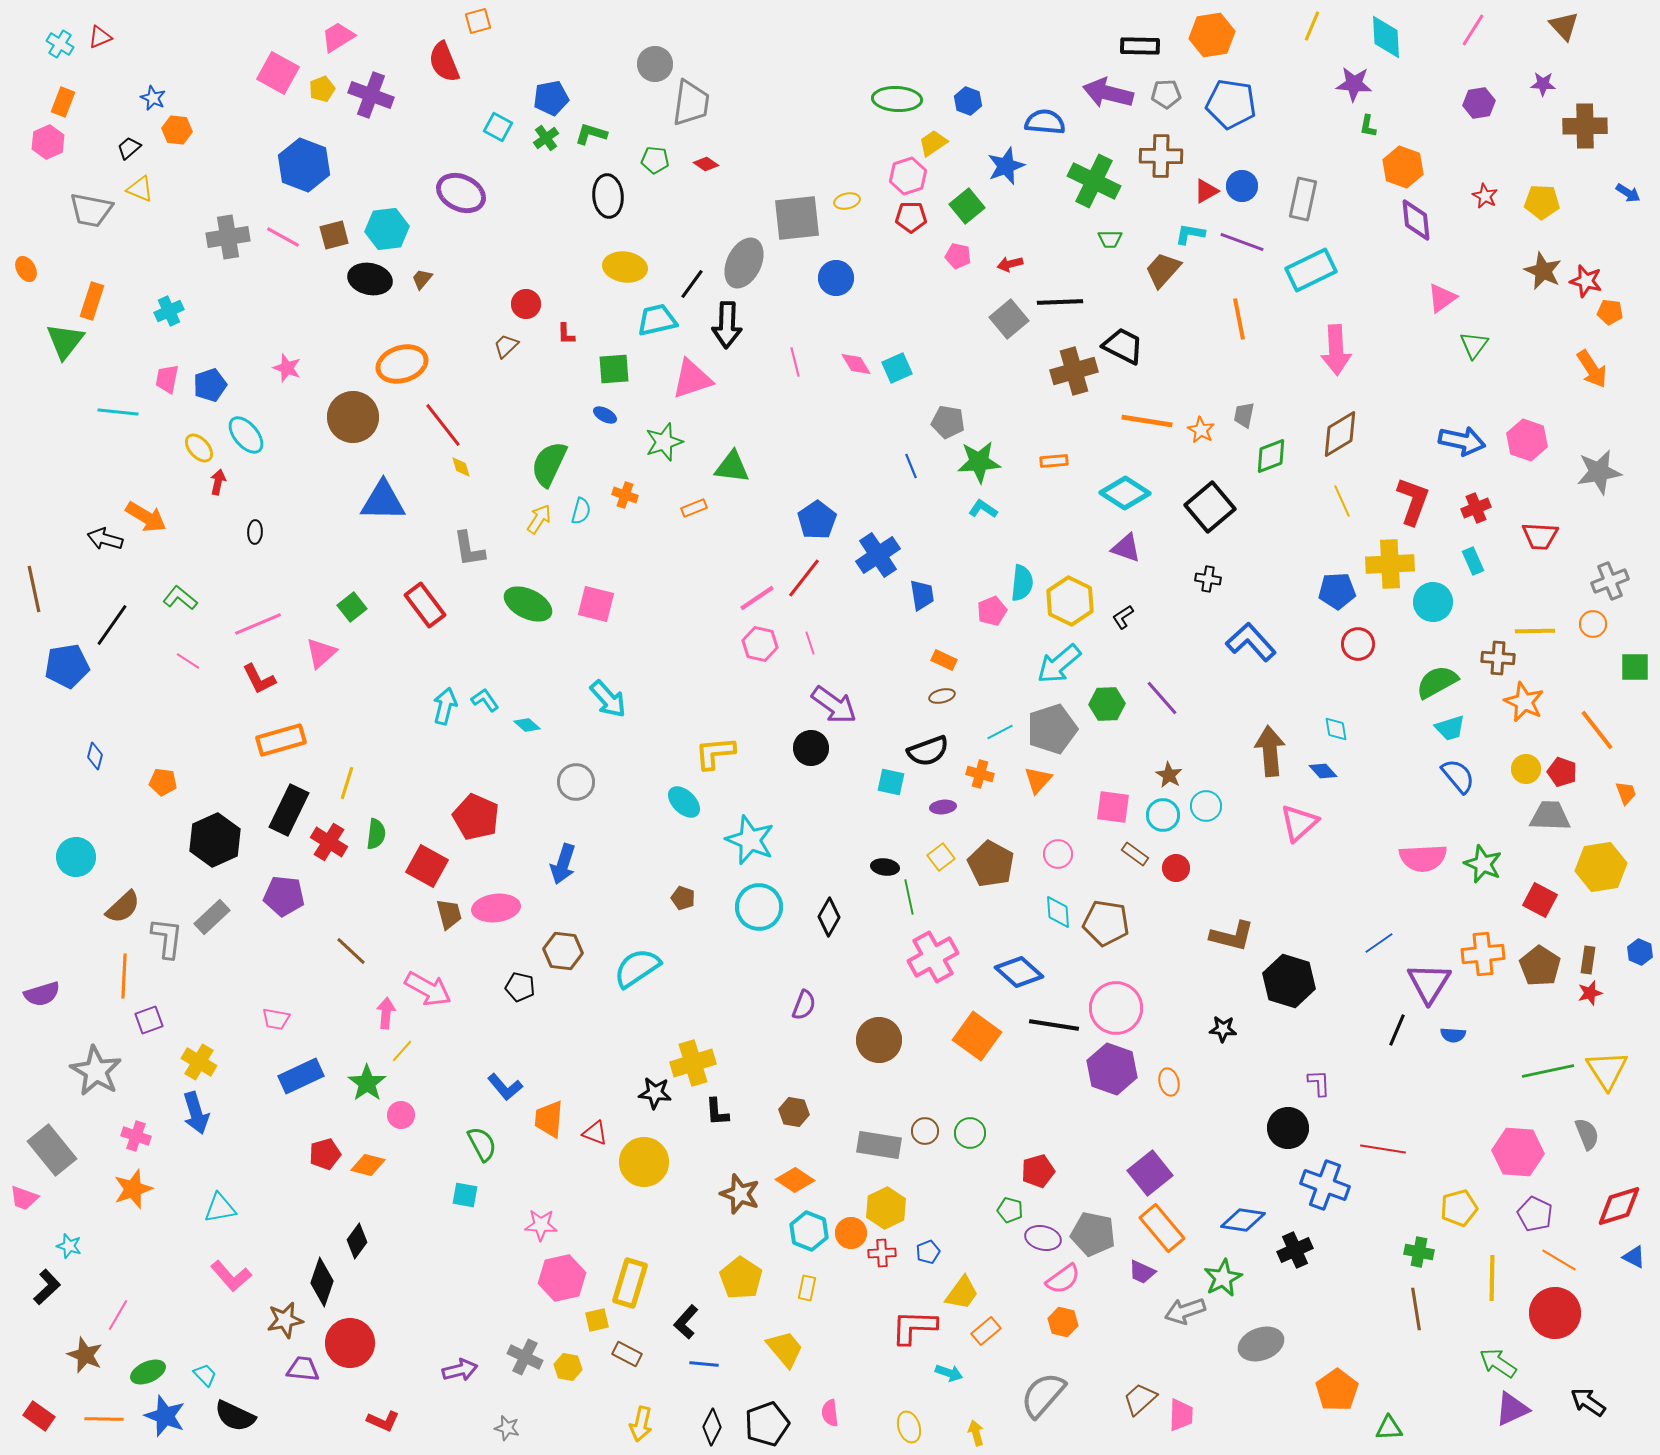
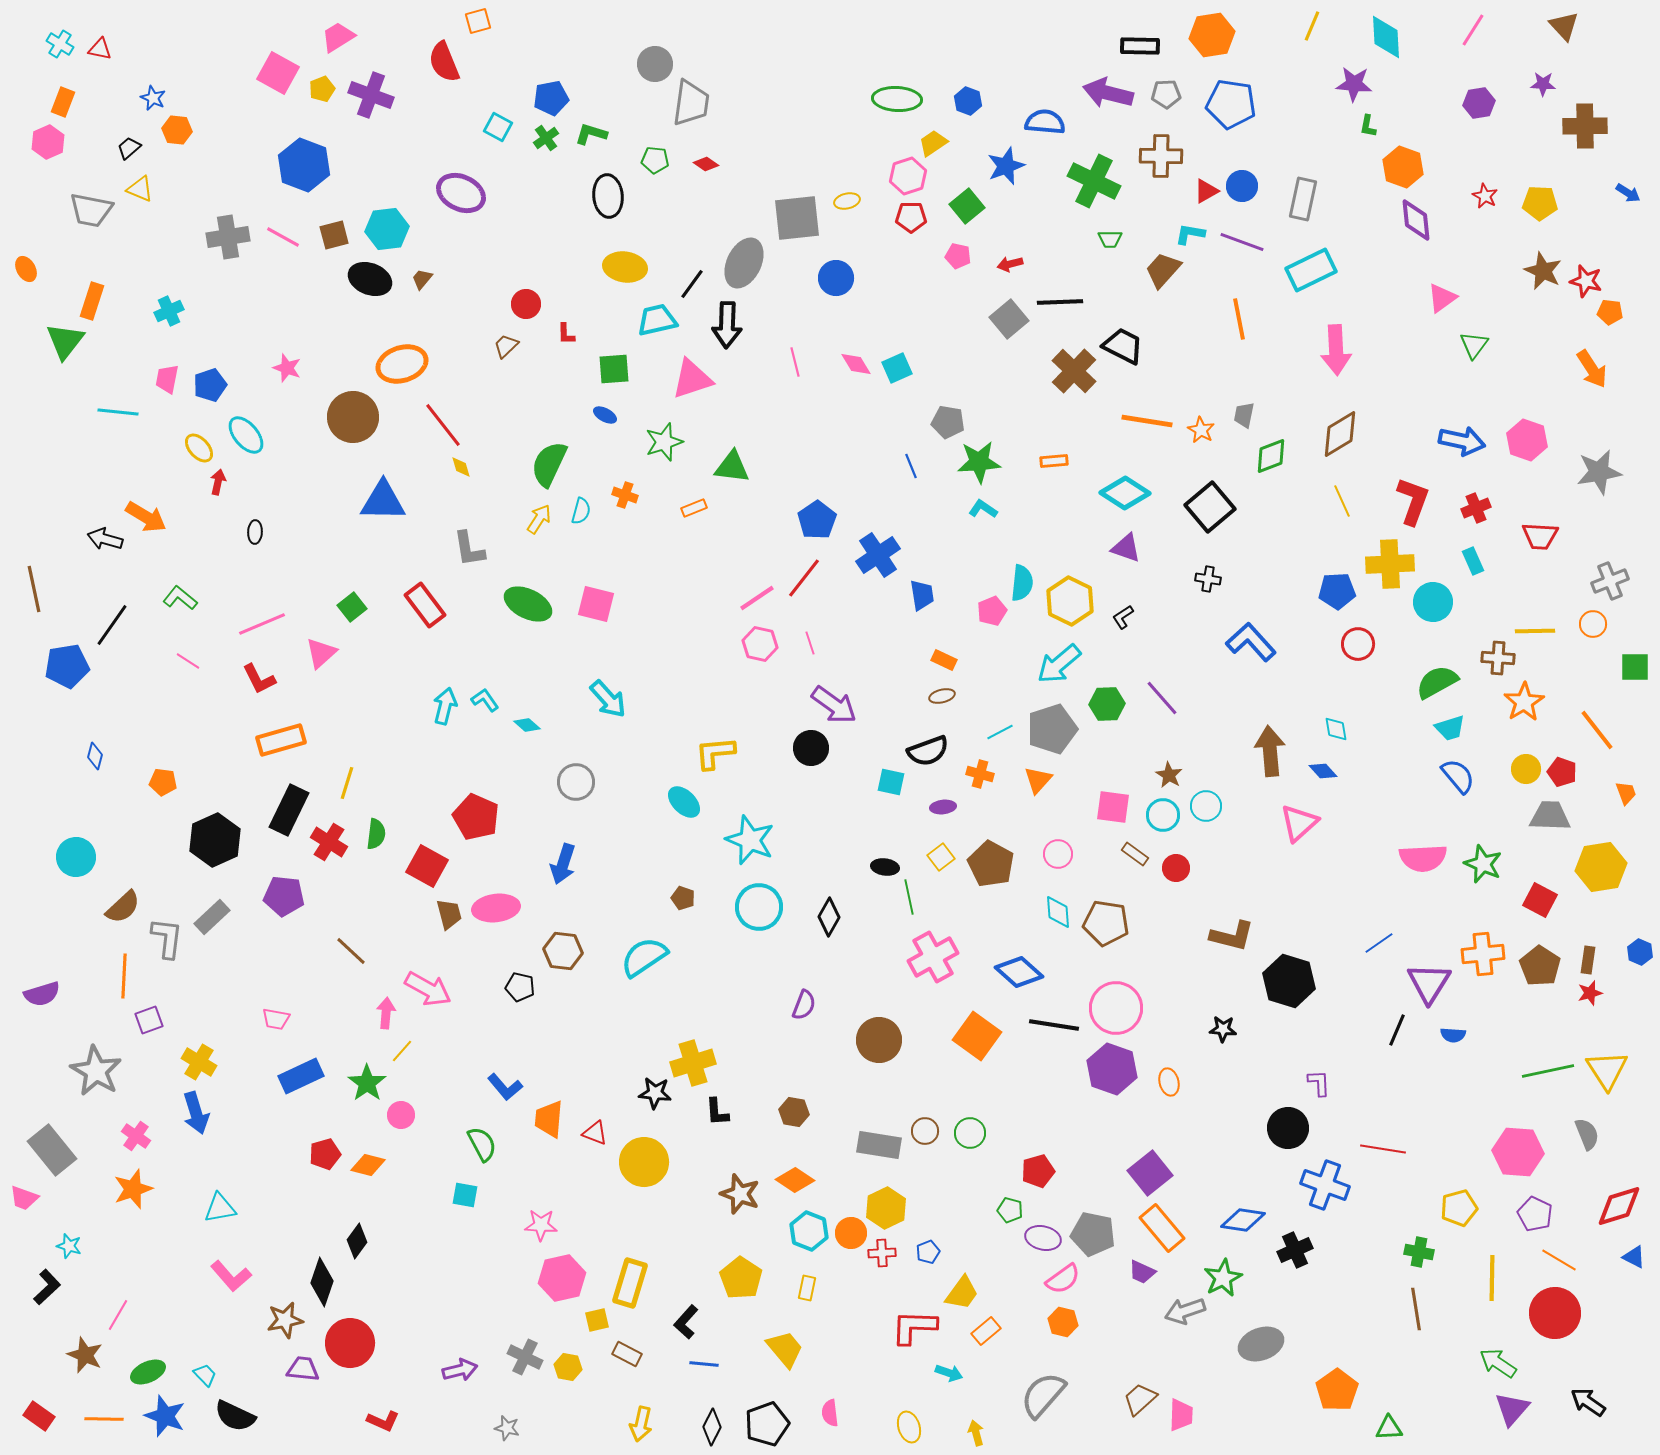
red triangle at (100, 37): moved 12 px down; rotated 35 degrees clockwise
yellow pentagon at (1542, 202): moved 2 px left, 1 px down
black ellipse at (370, 279): rotated 9 degrees clockwise
brown cross at (1074, 371): rotated 30 degrees counterclockwise
pink line at (258, 624): moved 4 px right
orange star at (1524, 702): rotated 15 degrees clockwise
cyan semicircle at (637, 968): moved 7 px right, 11 px up
pink cross at (136, 1136): rotated 16 degrees clockwise
purple triangle at (1512, 1409): rotated 24 degrees counterclockwise
